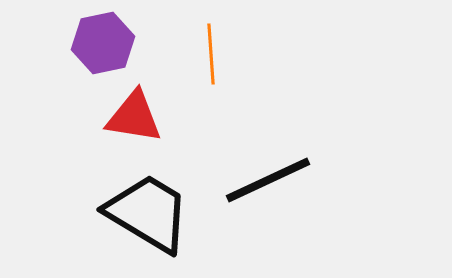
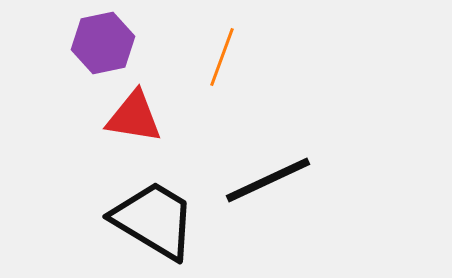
orange line: moved 11 px right, 3 px down; rotated 24 degrees clockwise
black trapezoid: moved 6 px right, 7 px down
